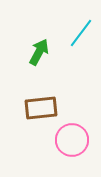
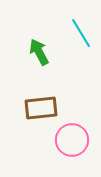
cyan line: rotated 68 degrees counterclockwise
green arrow: rotated 56 degrees counterclockwise
